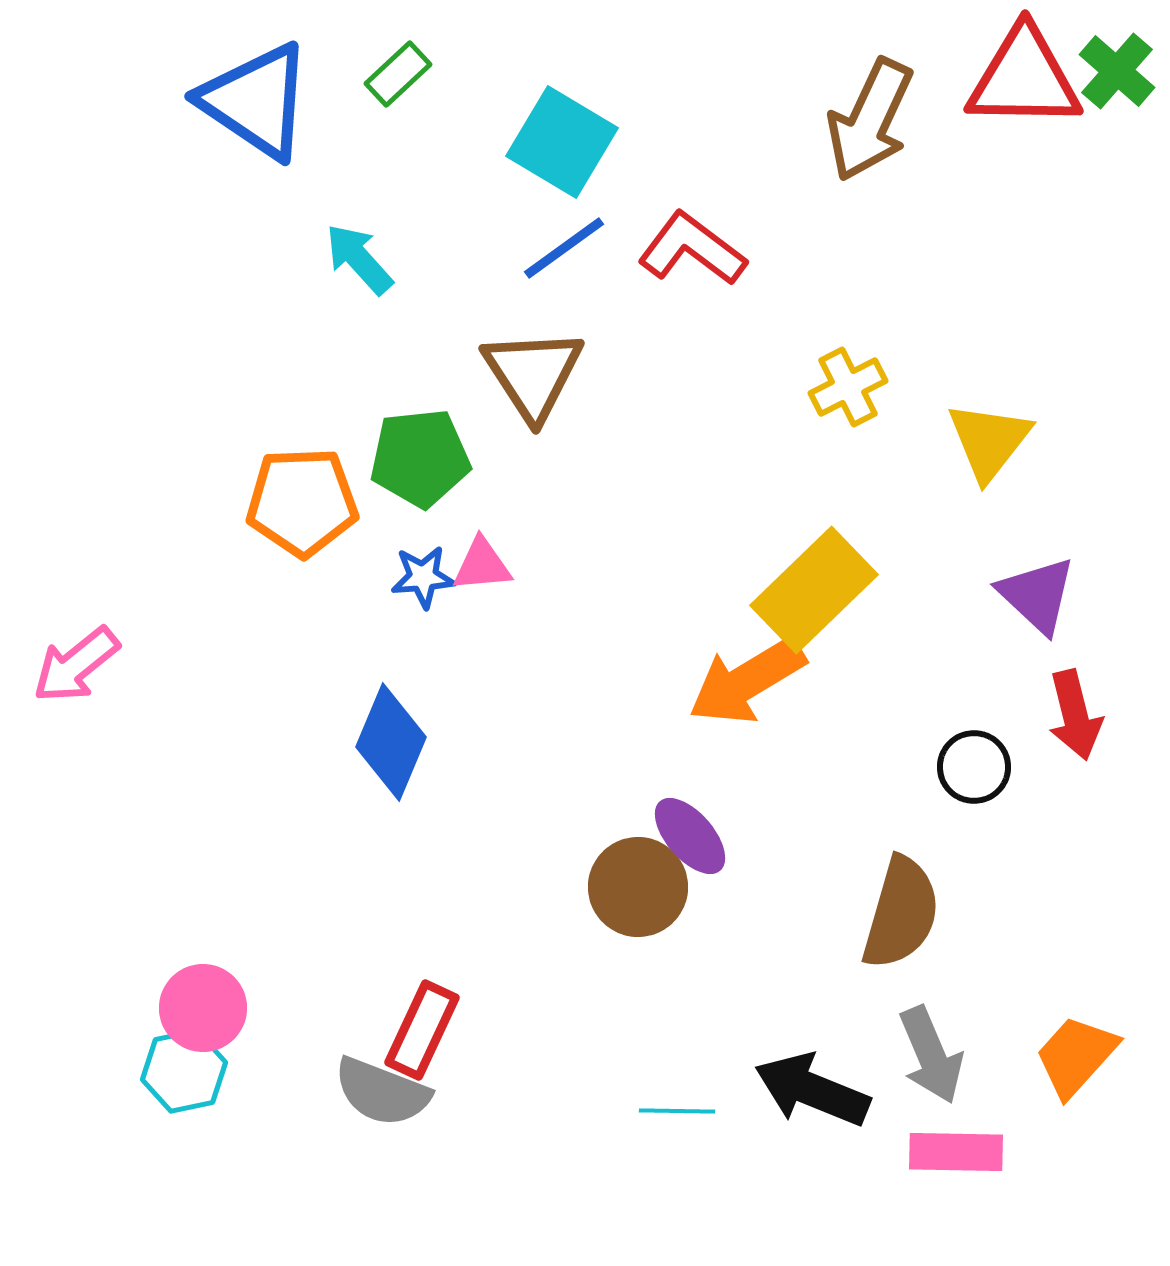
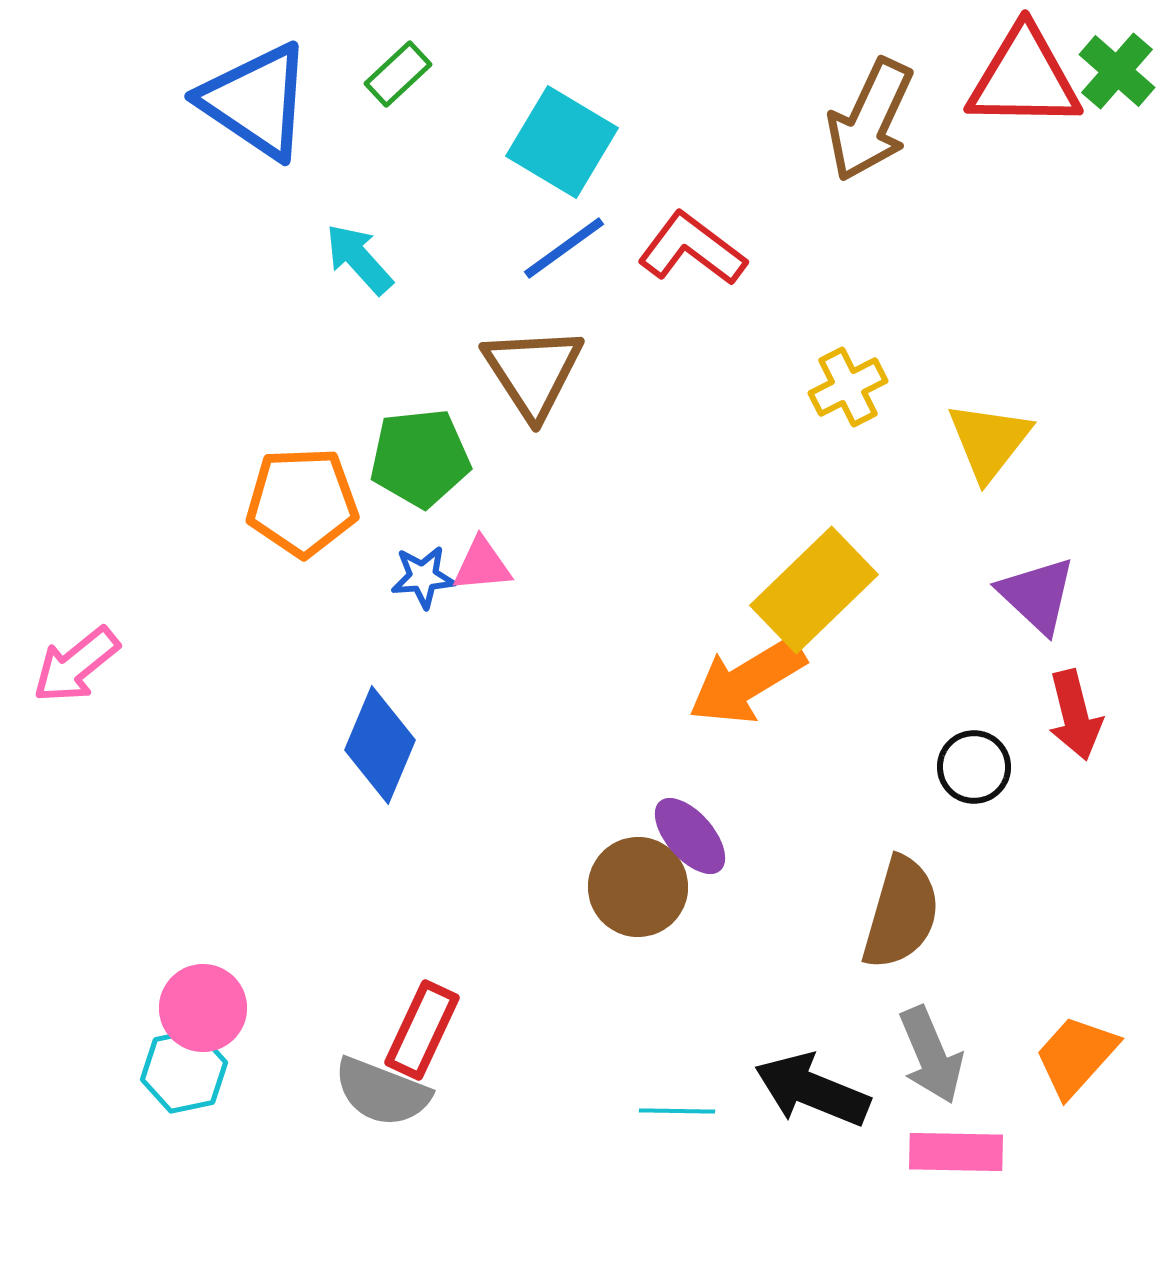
brown triangle: moved 2 px up
blue diamond: moved 11 px left, 3 px down
